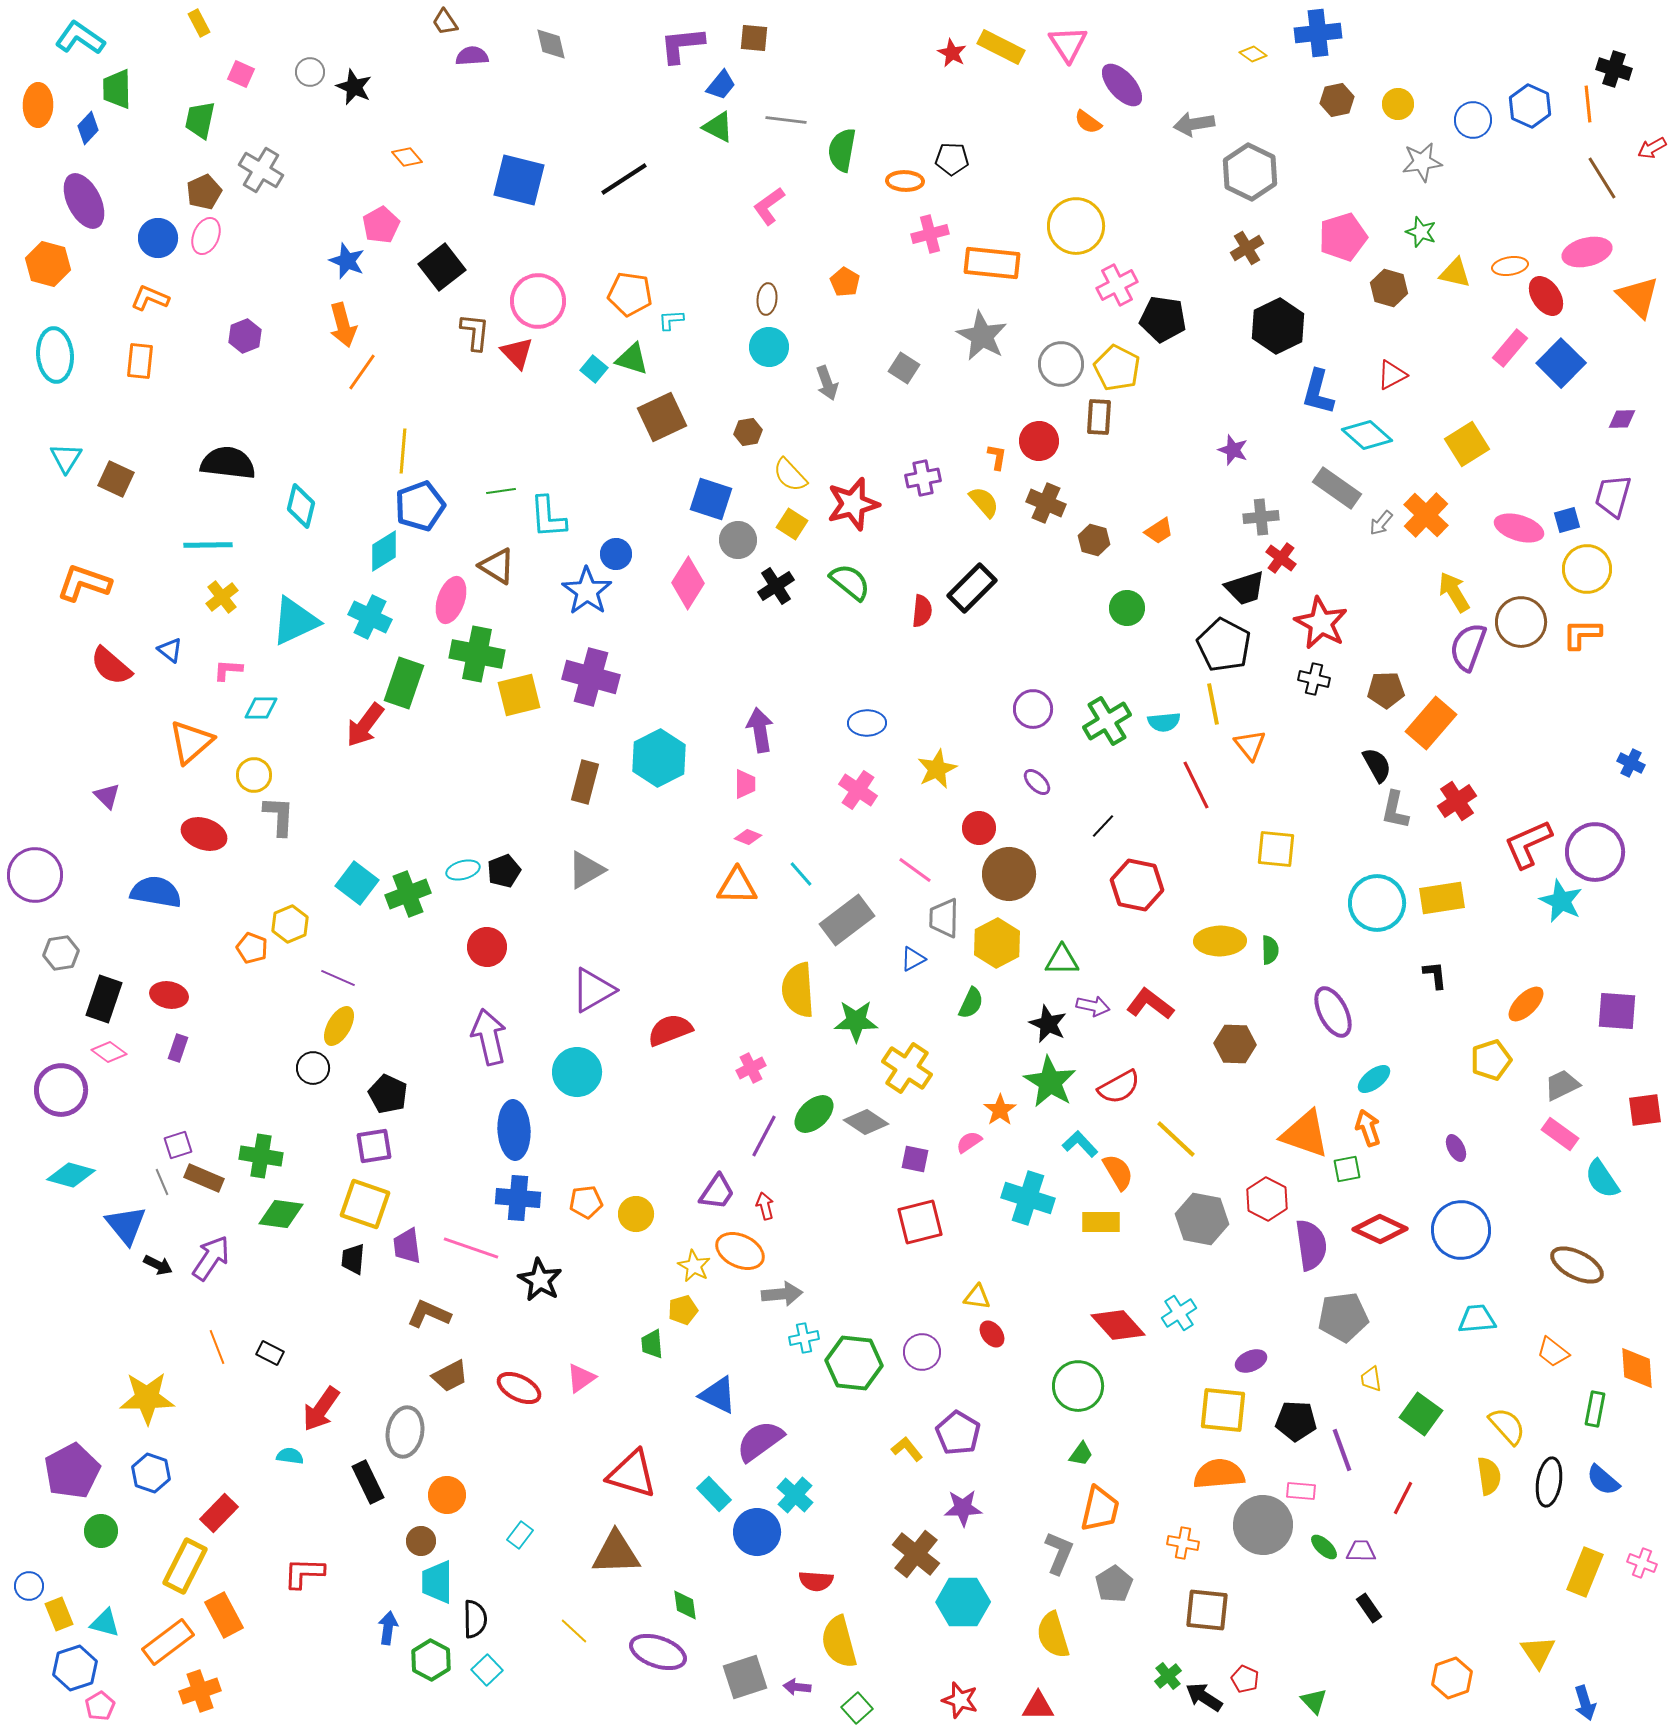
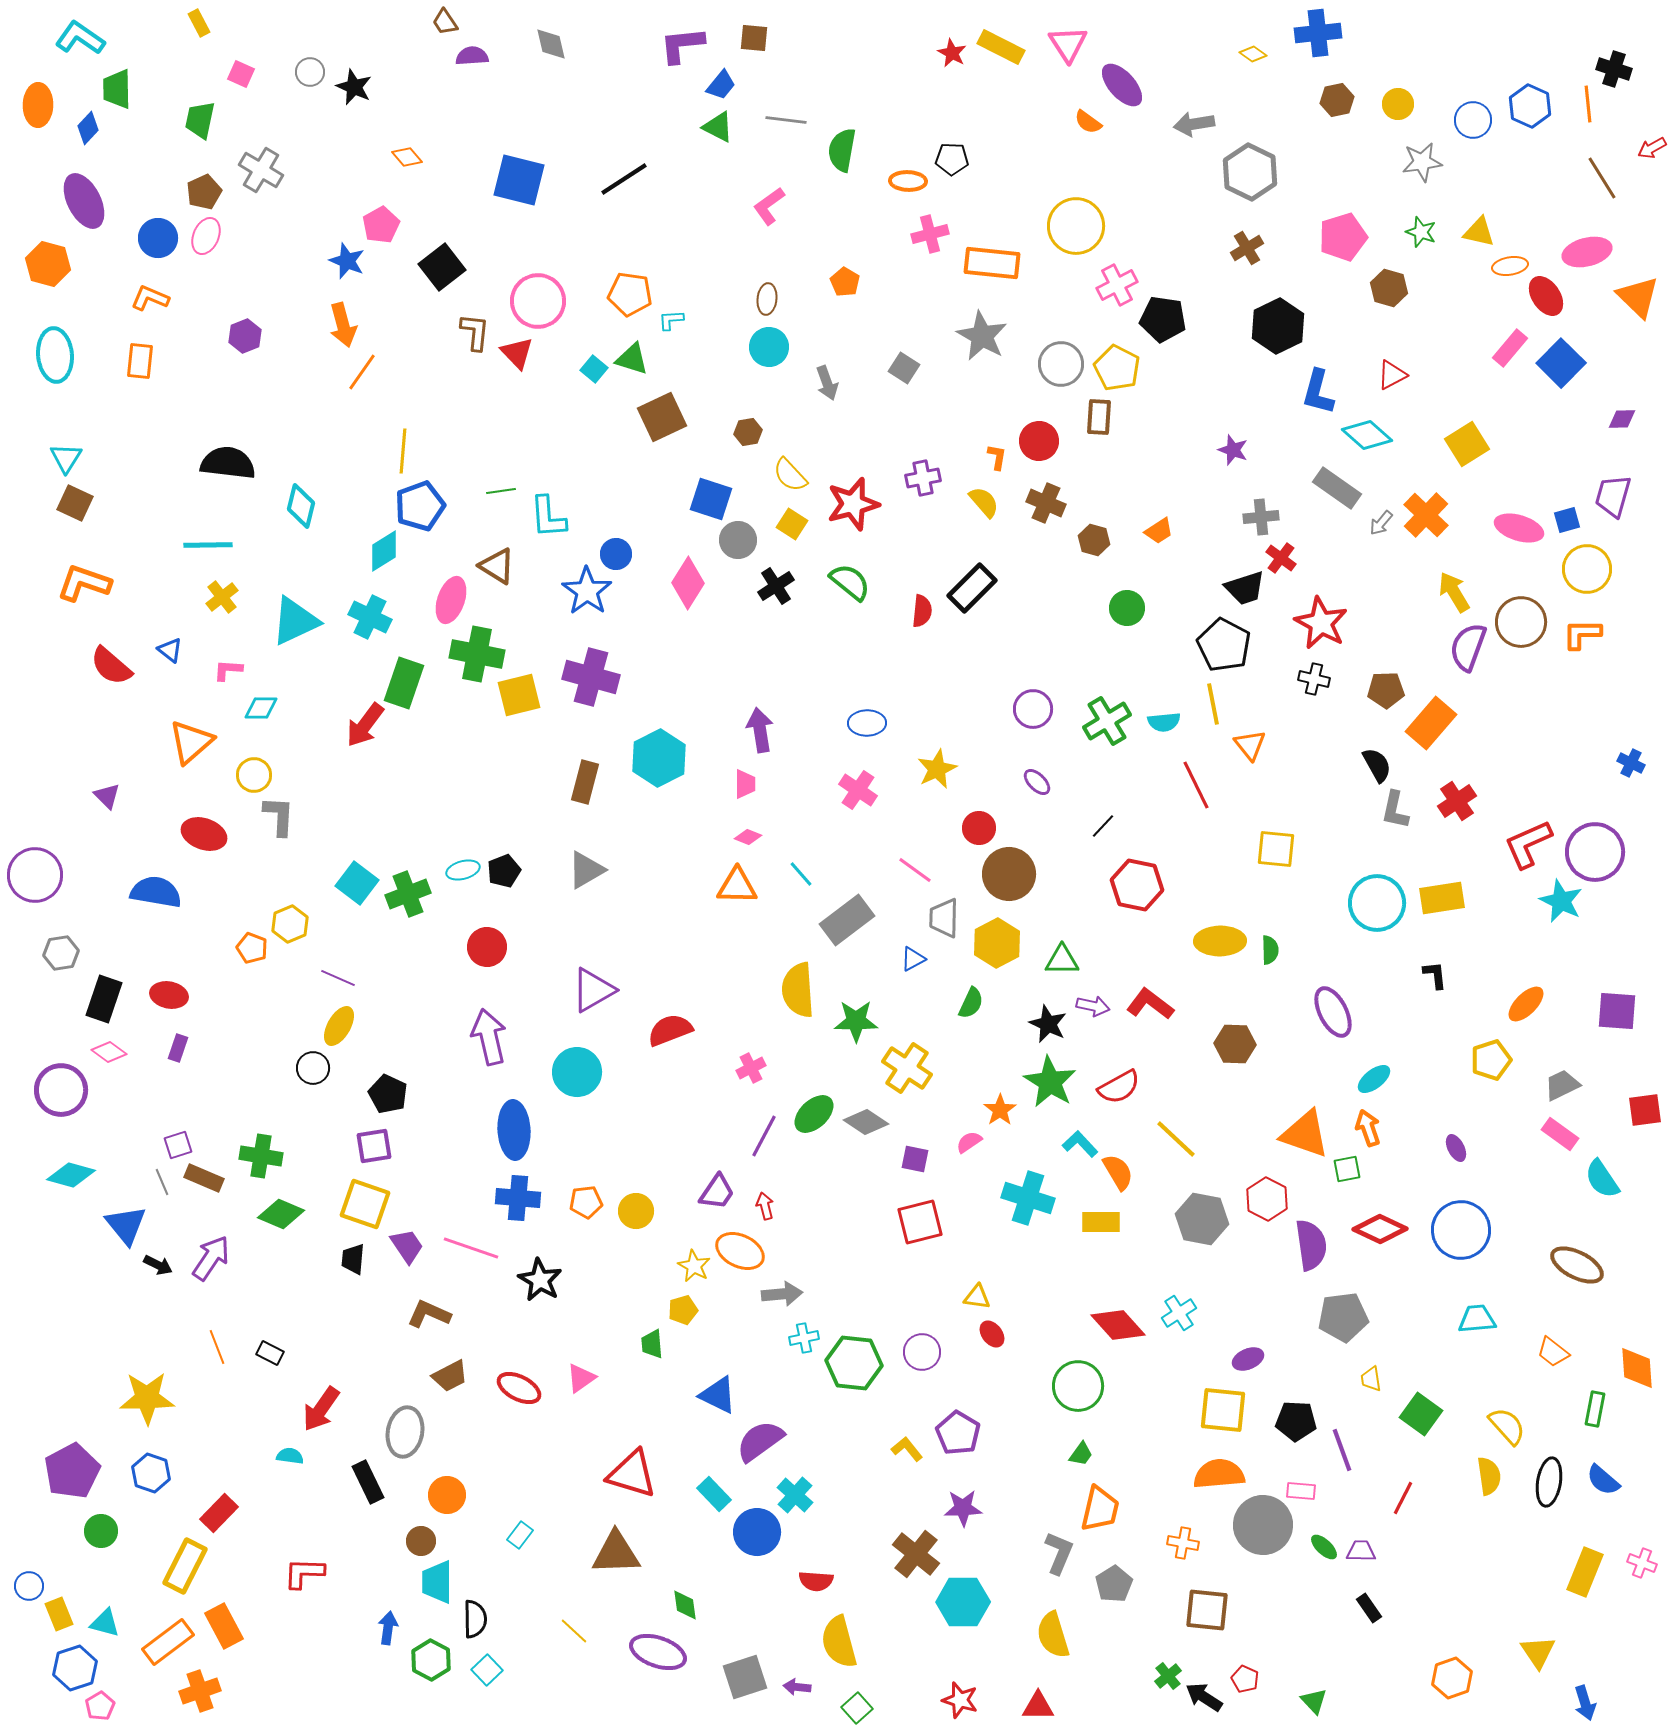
orange ellipse at (905, 181): moved 3 px right
yellow triangle at (1455, 273): moved 24 px right, 41 px up
brown square at (116, 479): moved 41 px left, 24 px down
green diamond at (281, 1214): rotated 15 degrees clockwise
yellow circle at (636, 1214): moved 3 px up
purple trapezoid at (407, 1246): rotated 153 degrees clockwise
purple ellipse at (1251, 1361): moved 3 px left, 2 px up
orange rectangle at (224, 1615): moved 11 px down
